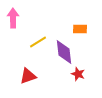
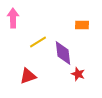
orange rectangle: moved 2 px right, 4 px up
purple diamond: moved 1 px left, 1 px down
